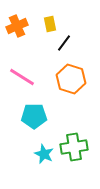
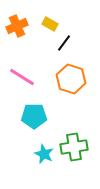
yellow rectangle: rotated 49 degrees counterclockwise
